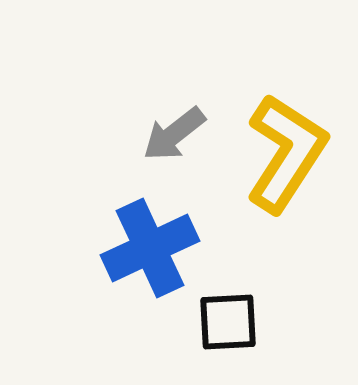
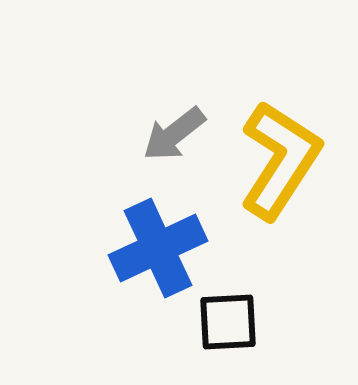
yellow L-shape: moved 6 px left, 7 px down
blue cross: moved 8 px right
